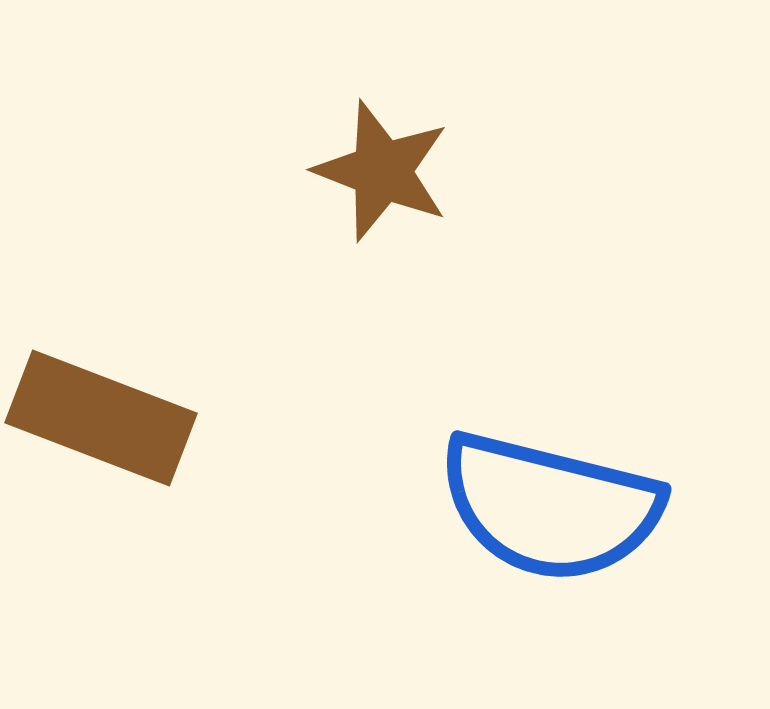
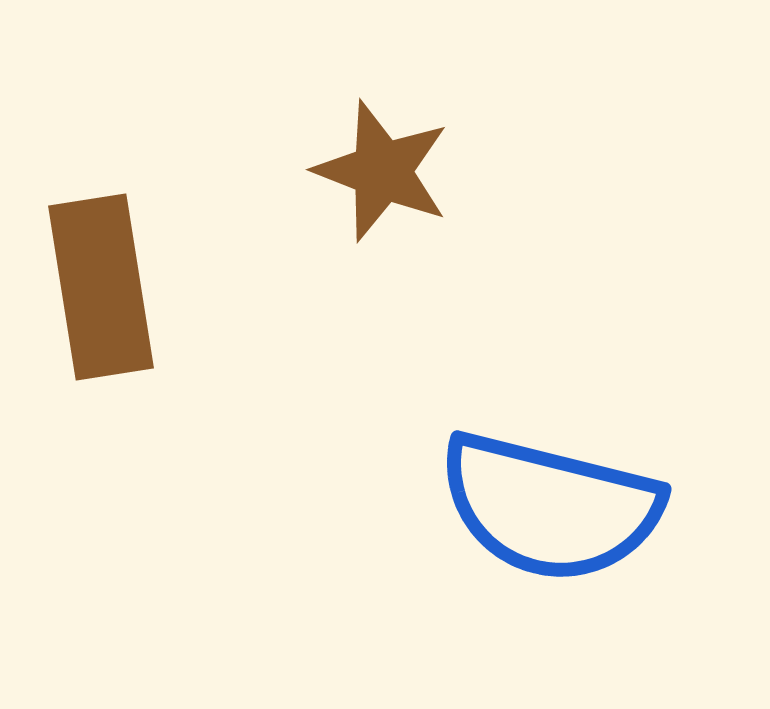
brown rectangle: moved 131 px up; rotated 60 degrees clockwise
